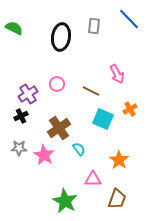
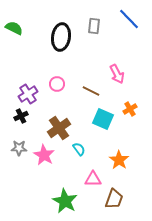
brown trapezoid: moved 3 px left
